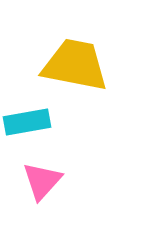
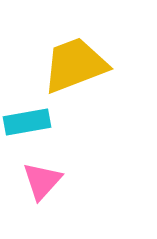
yellow trapezoid: rotated 32 degrees counterclockwise
